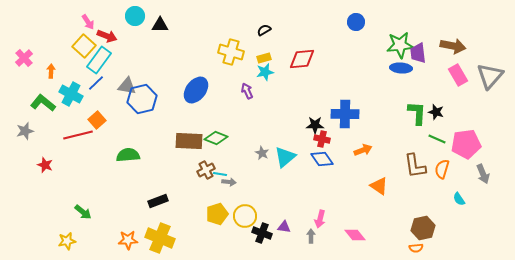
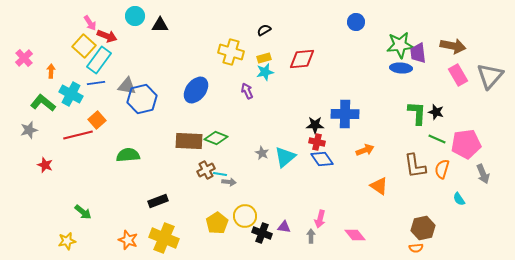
pink arrow at (88, 22): moved 2 px right, 1 px down
blue line at (96, 83): rotated 36 degrees clockwise
gray star at (25, 131): moved 4 px right, 1 px up
red cross at (322, 139): moved 5 px left, 3 px down
orange arrow at (363, 150): moved 2 px right
yellow pentagon at (217, 214): moved 9 px down; rotated 15 degrees counterclockwise
yellow cross at (160, 238): moved 4 px right
orange star at (128, 240): rotated 24 degrees clockwise
